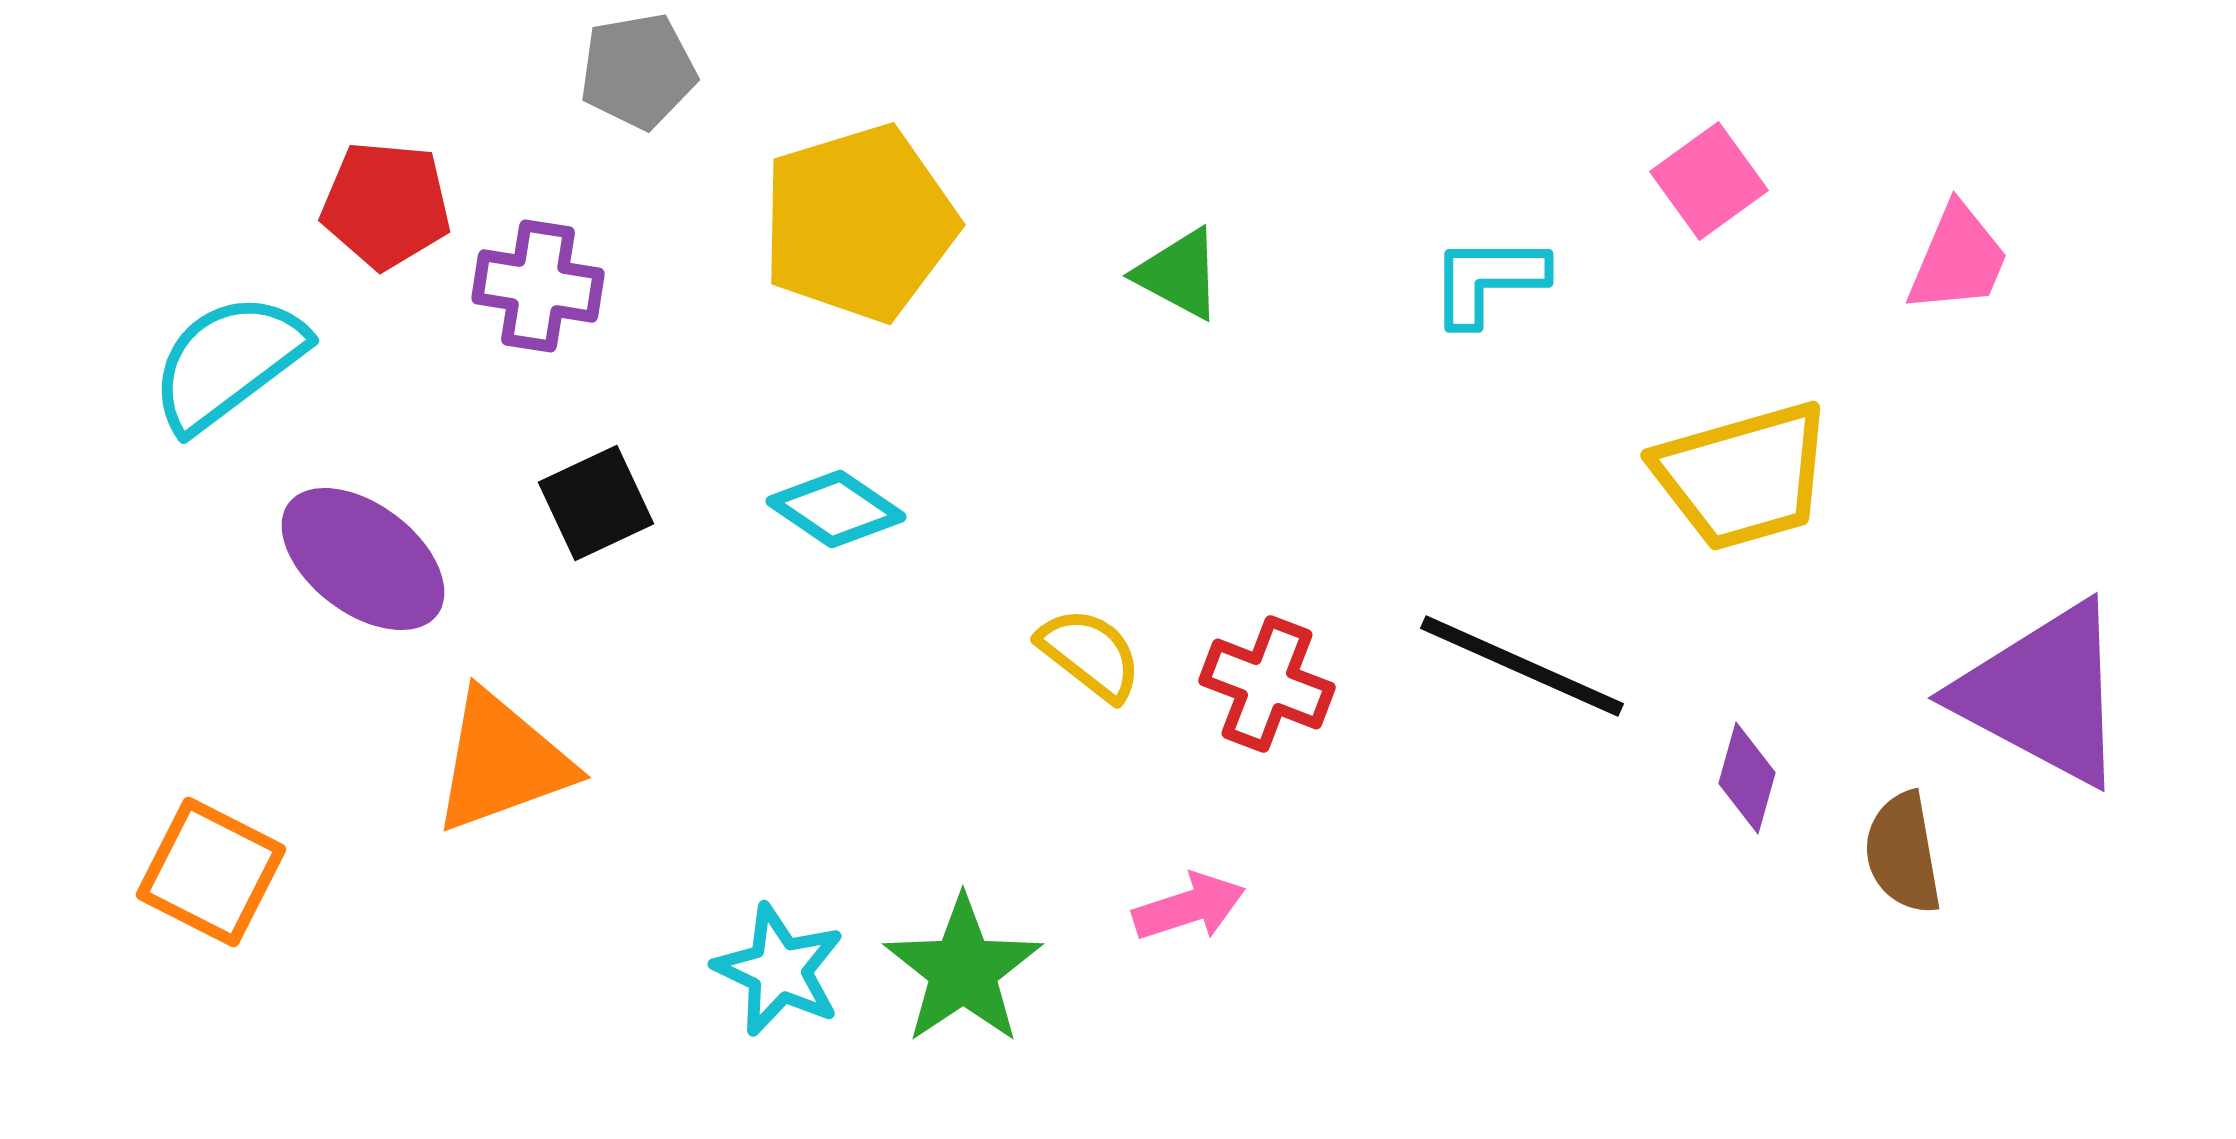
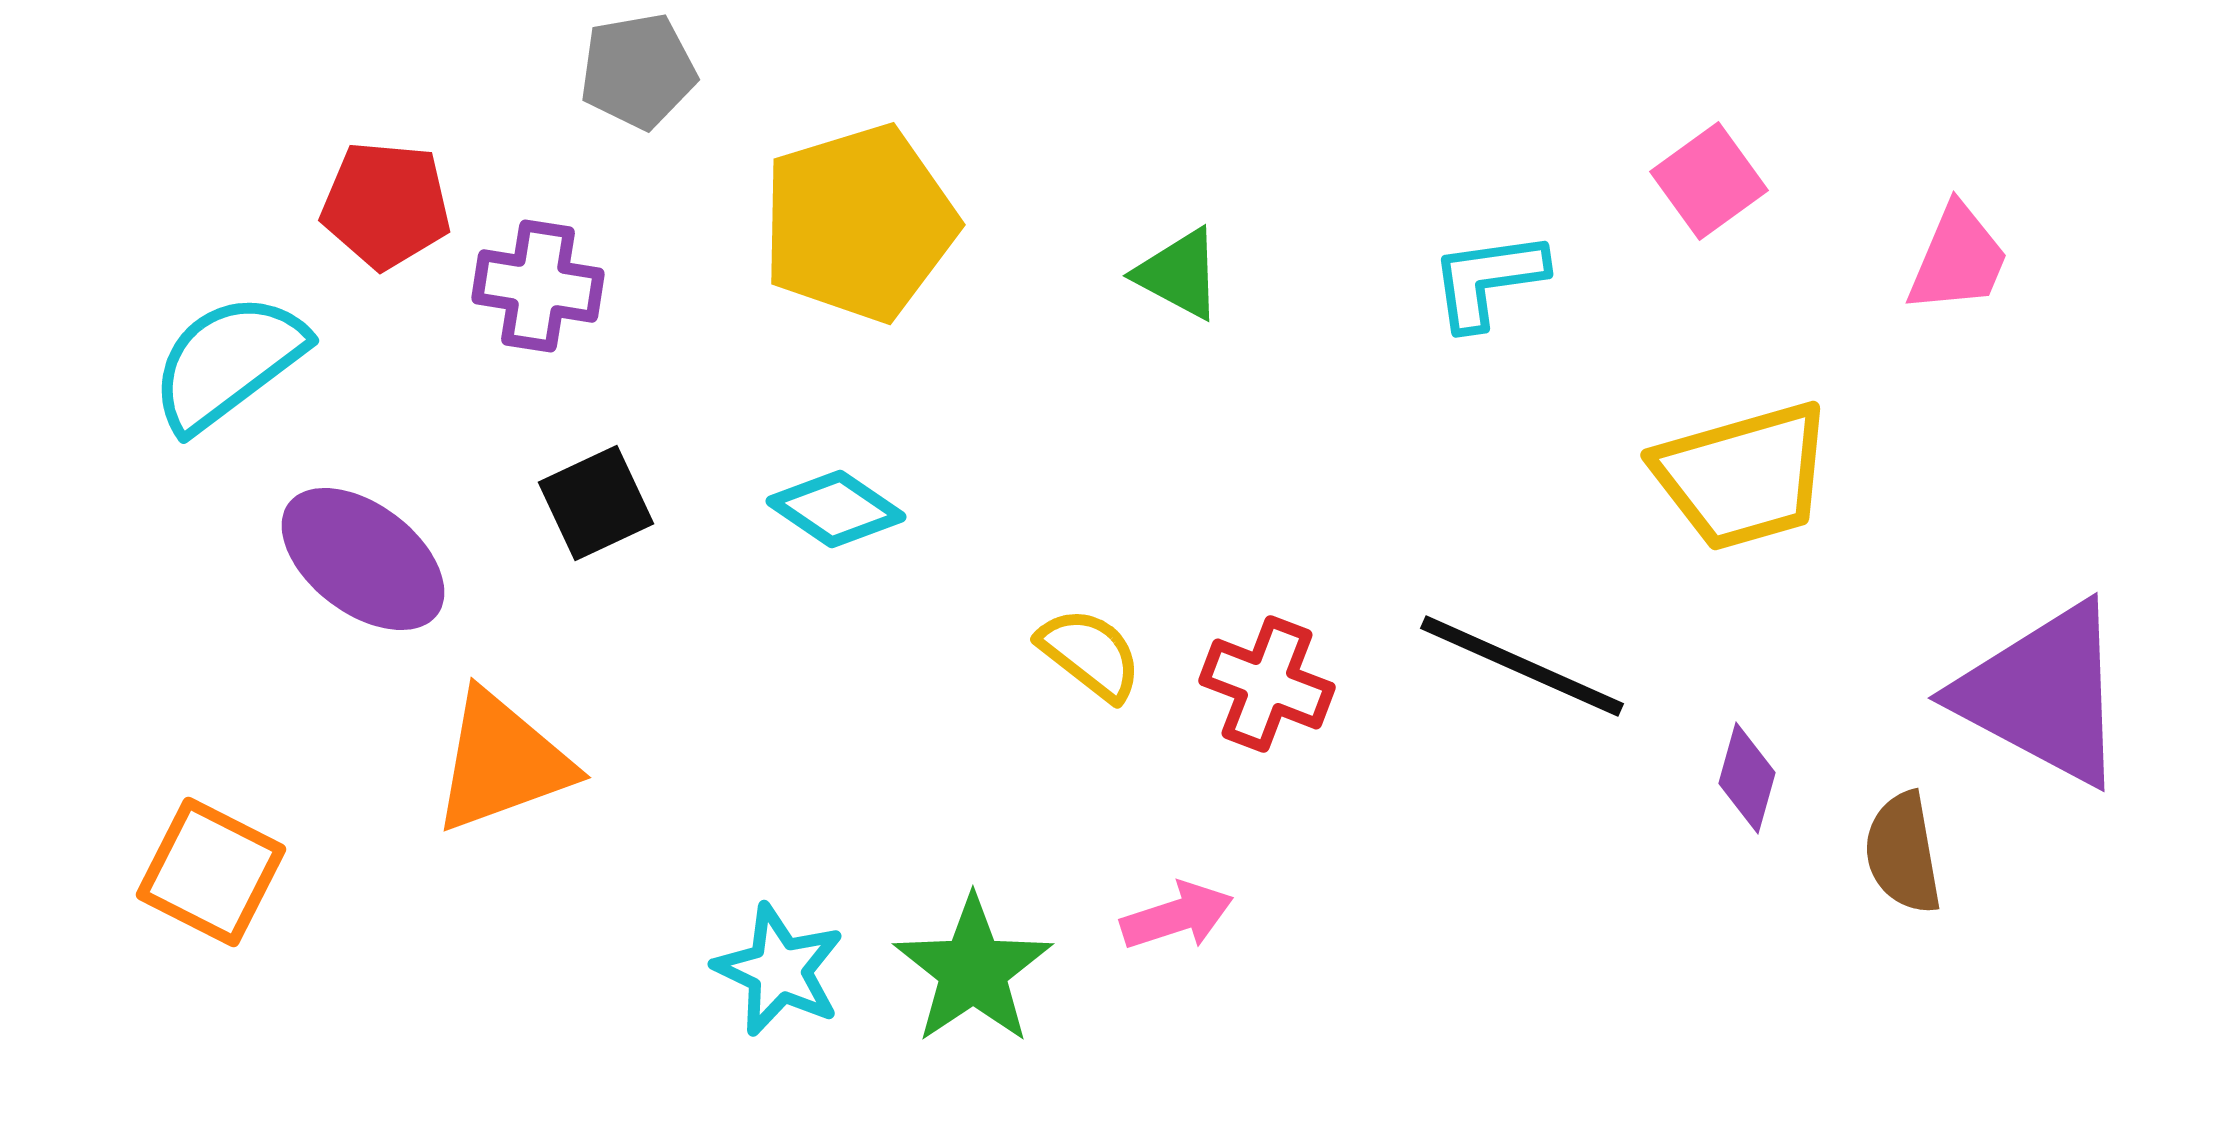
cyan L-shape: rotated 8 degrees counterclockwise
pink arrow: moved 12 px left, 9 px down
green star: moved 10 px right
